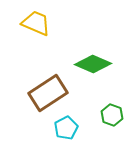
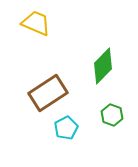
green diamond: moved 10 px right, 2 px down; rotated 69 degrees counterclockwise
